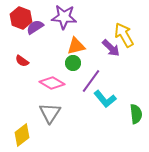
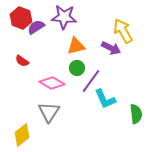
purple semicircle: moved 1 px right
yellow arrow: moved 1 px left, 4 px up
purple arrow: rotated 18 degrees counterclockwise
green circle: moved 4 px right, 5 px down
cyan L-shape: rotated 15 degrees clockwise
gray triangle: moved 1 px left, 1 px up
